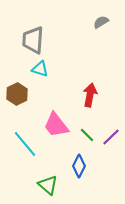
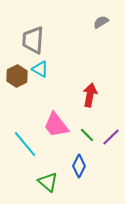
cyan triangle: rotated 12 degrees clockwise
brown hexagon: moved 18 px up
green triangle: moved 3 px up
